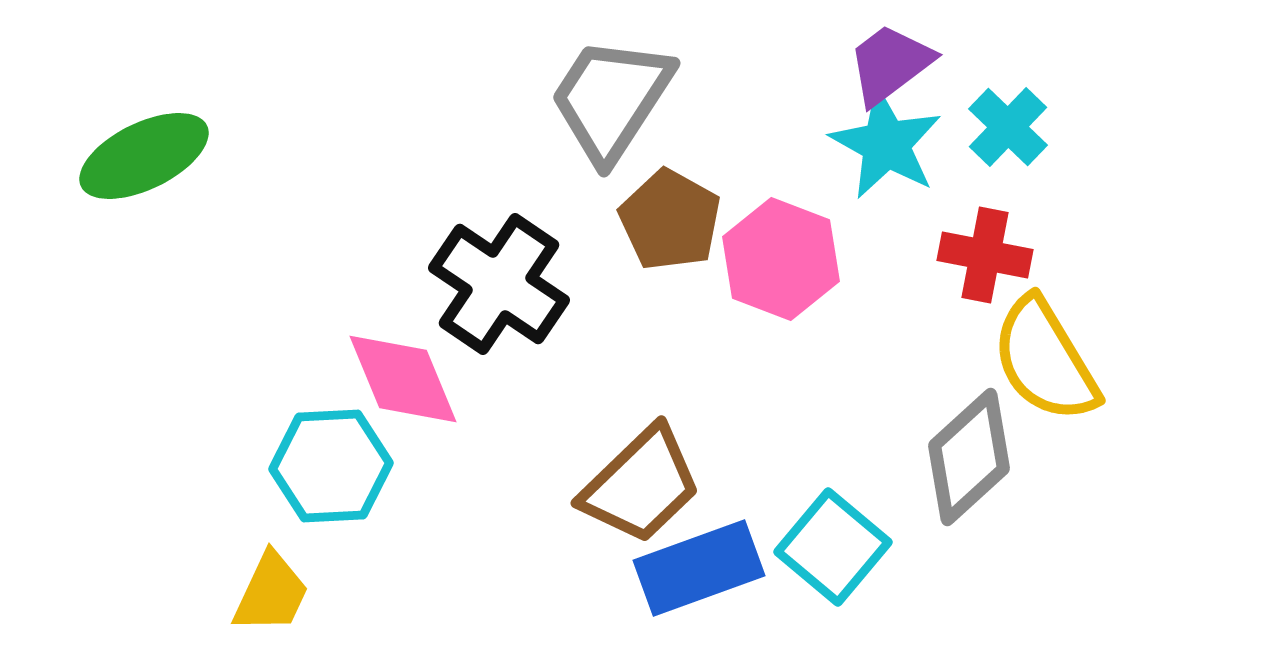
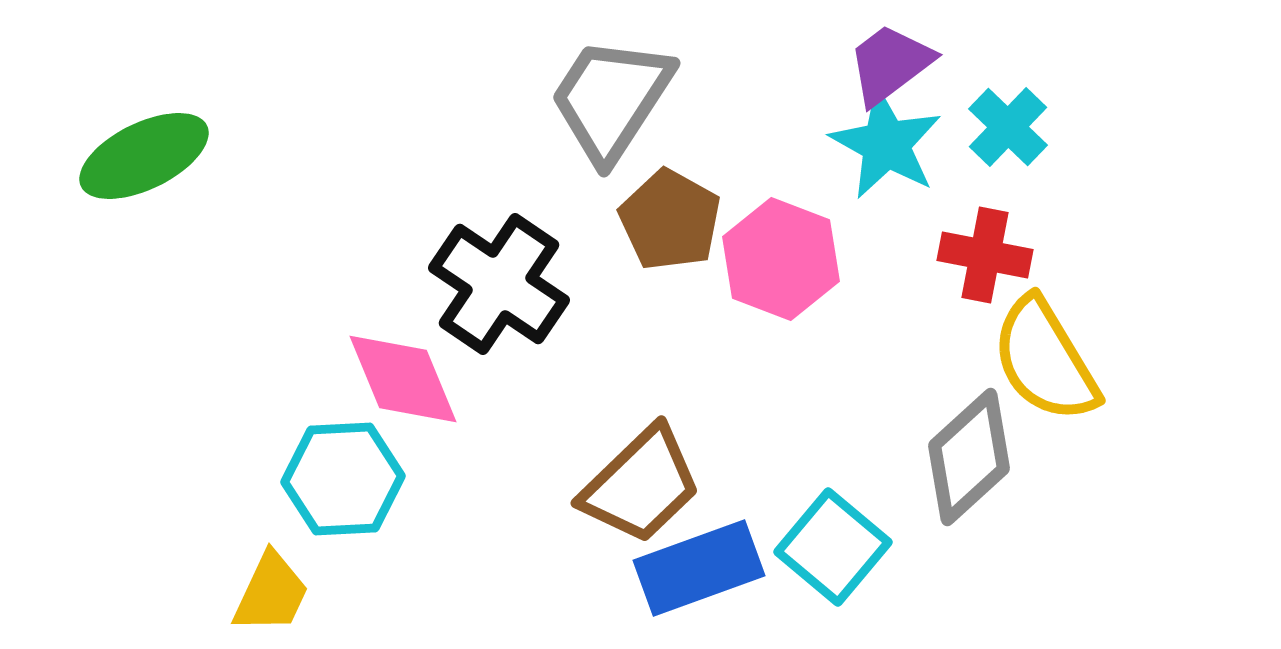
cyan hexagon: moved 12 px right, 13 px down
